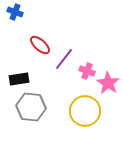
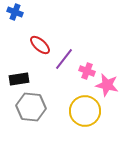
pink star: moved 1 px left, 2 px down; rotated 20 degrees counterclockwise
